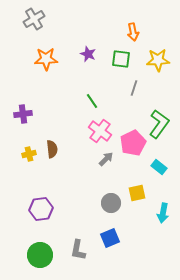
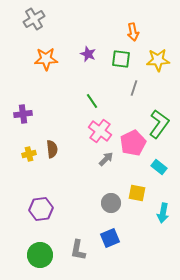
yellow square: rotated 24 degrees clockwise
